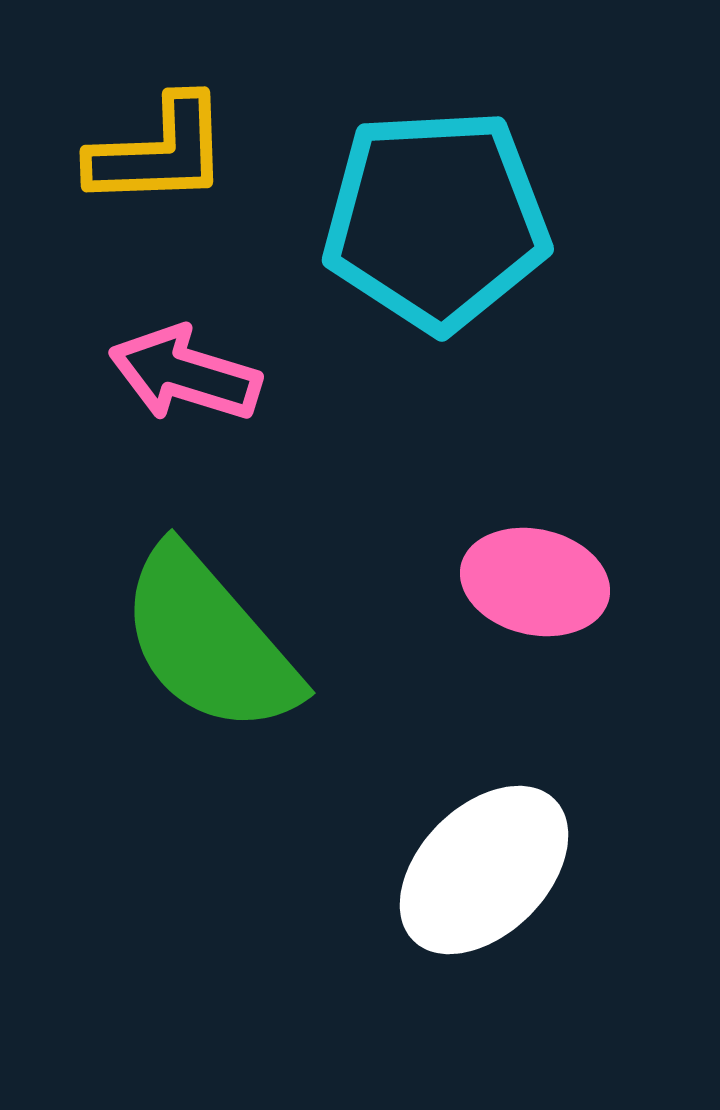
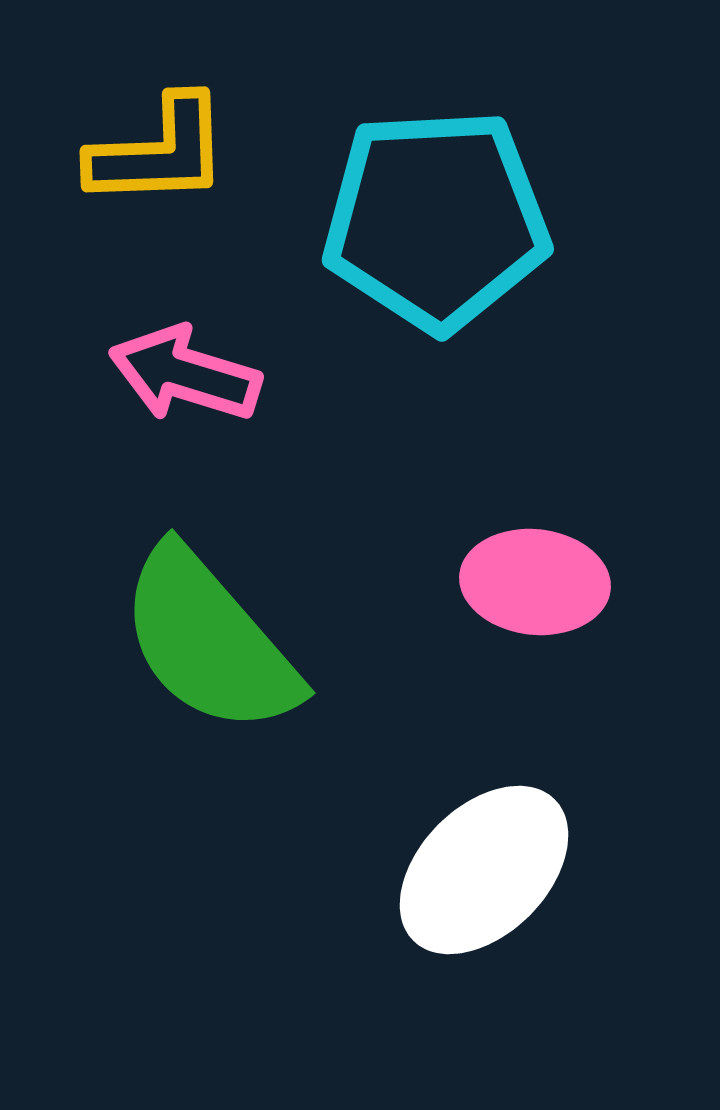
pink ellipse: rotated 7 degrees counterclockwise
